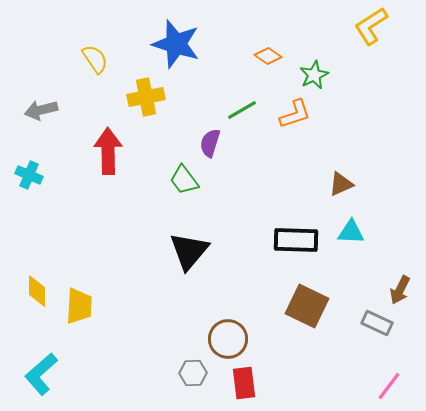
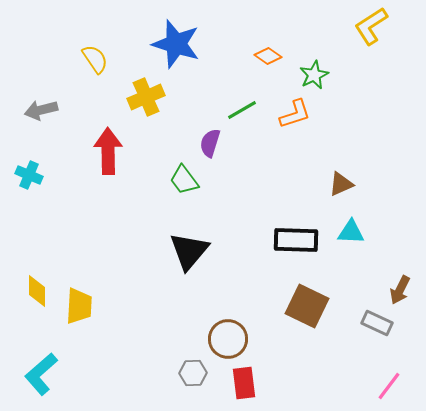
yellow cross: rotated 12 degrees counterclockwise
